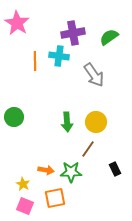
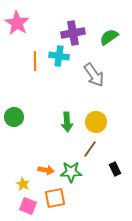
brown line: moved 2 px right
pink square: moved 3 px right
